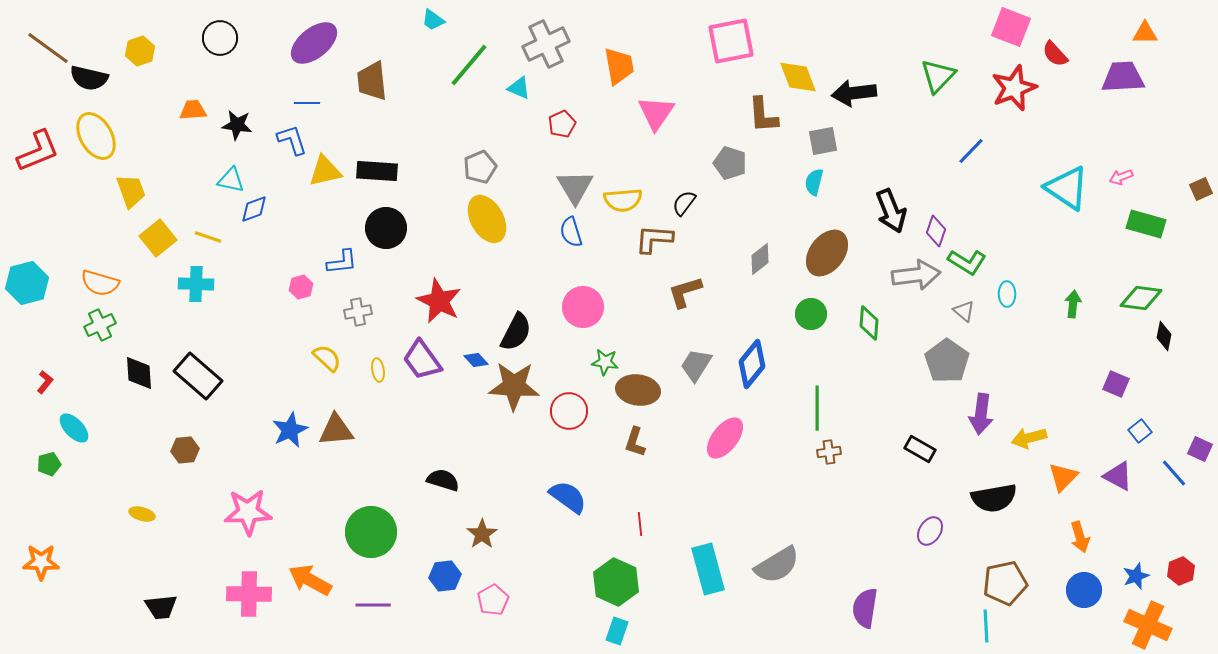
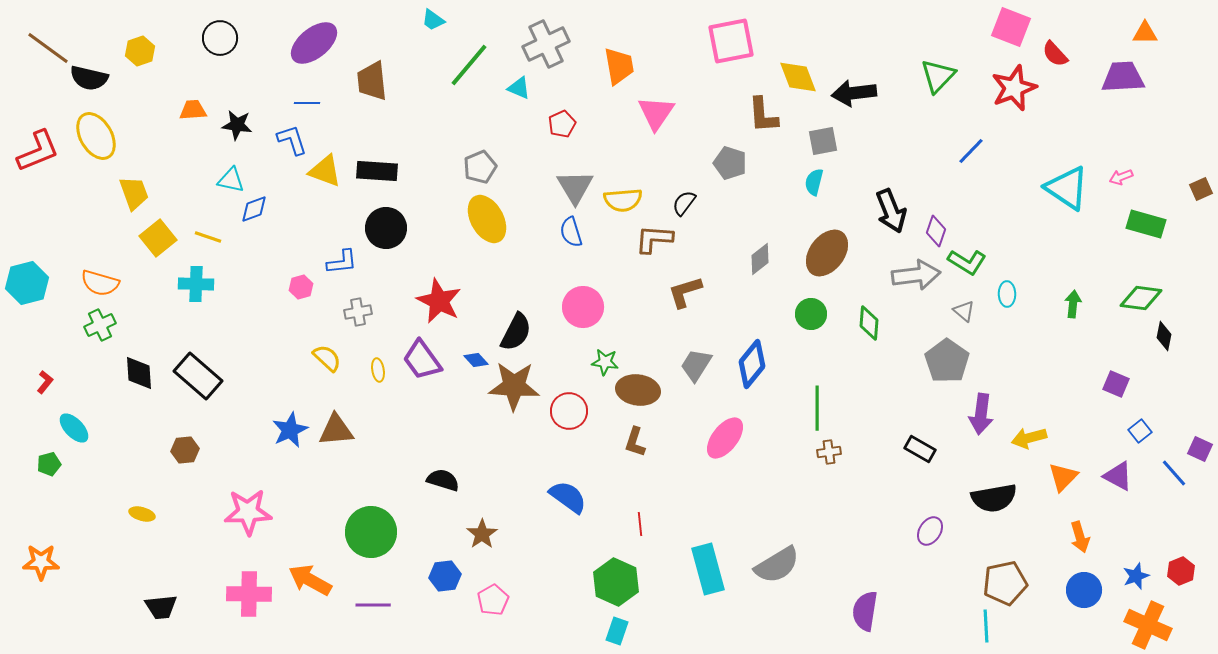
yellow triangle at (325, 171): rotated 33 degrees clockwise
yellow trapezoid at (131, 191): moved 3 px right, 2 px down
purple semicircle at (865, 608): moved 3 px down
